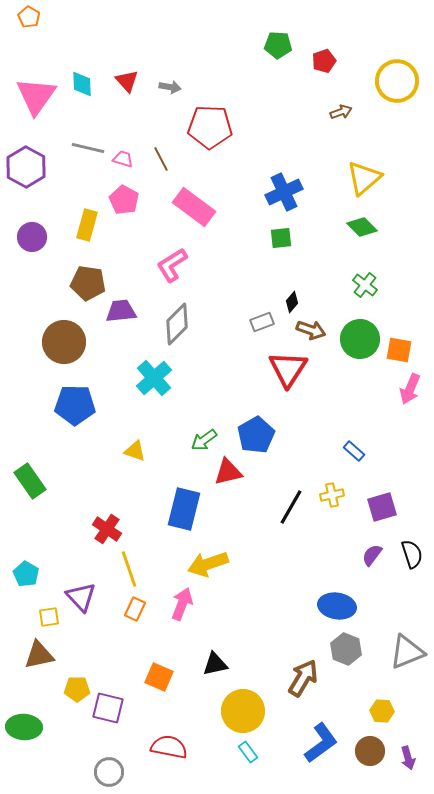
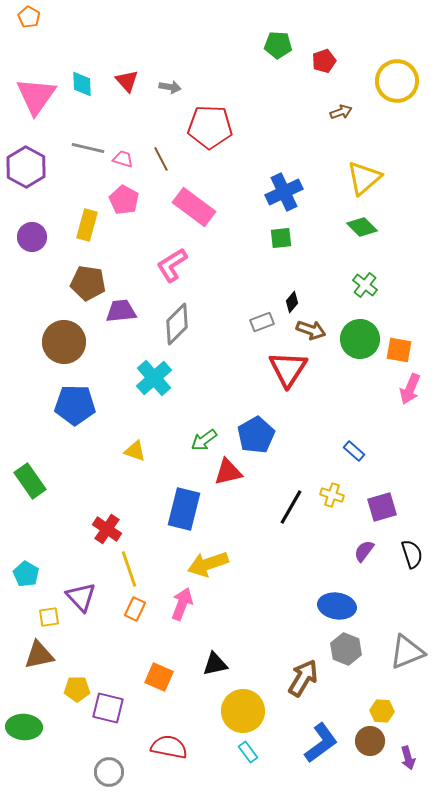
yellow cross at (332, 495): rotated 30 degrees clockwise
purple semicircle at (372, 555): moved 8 px left, 4 px up
brown circle at (370, 751): moved 10 px up
